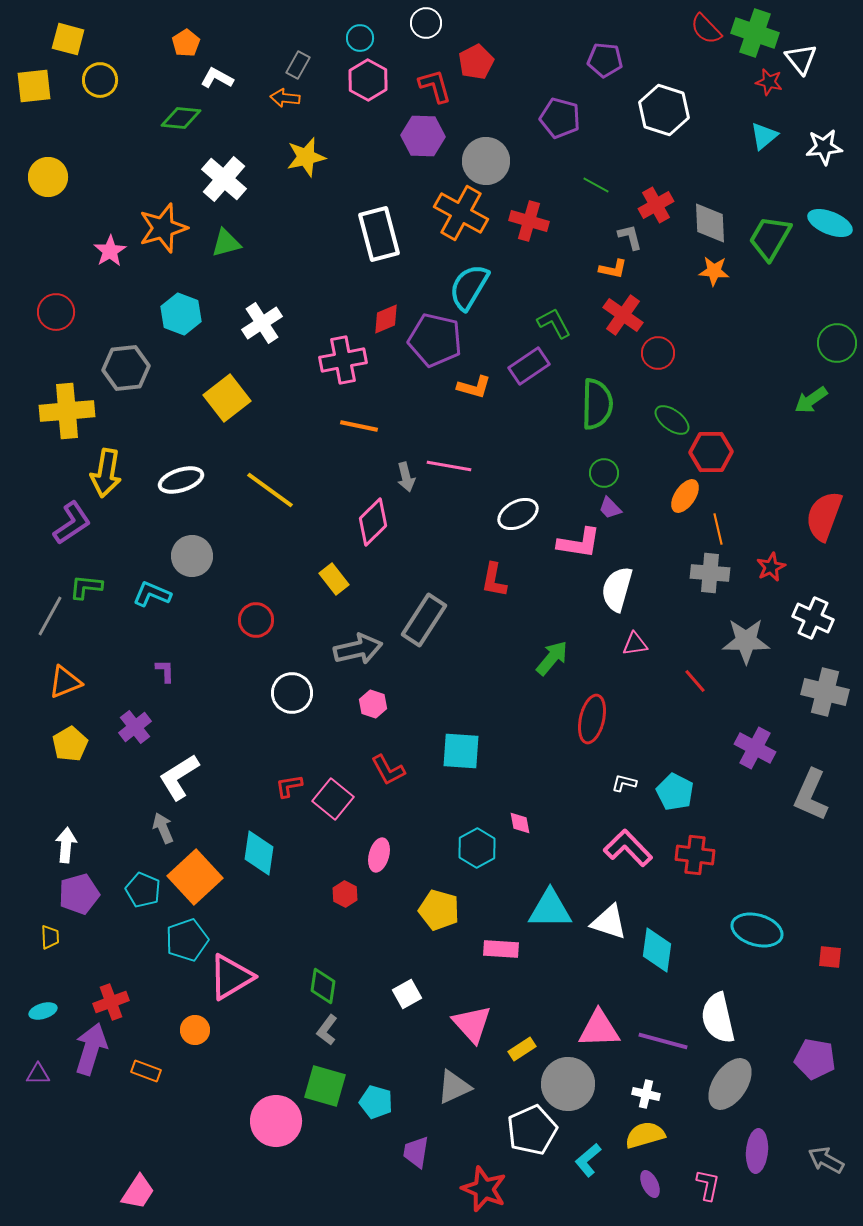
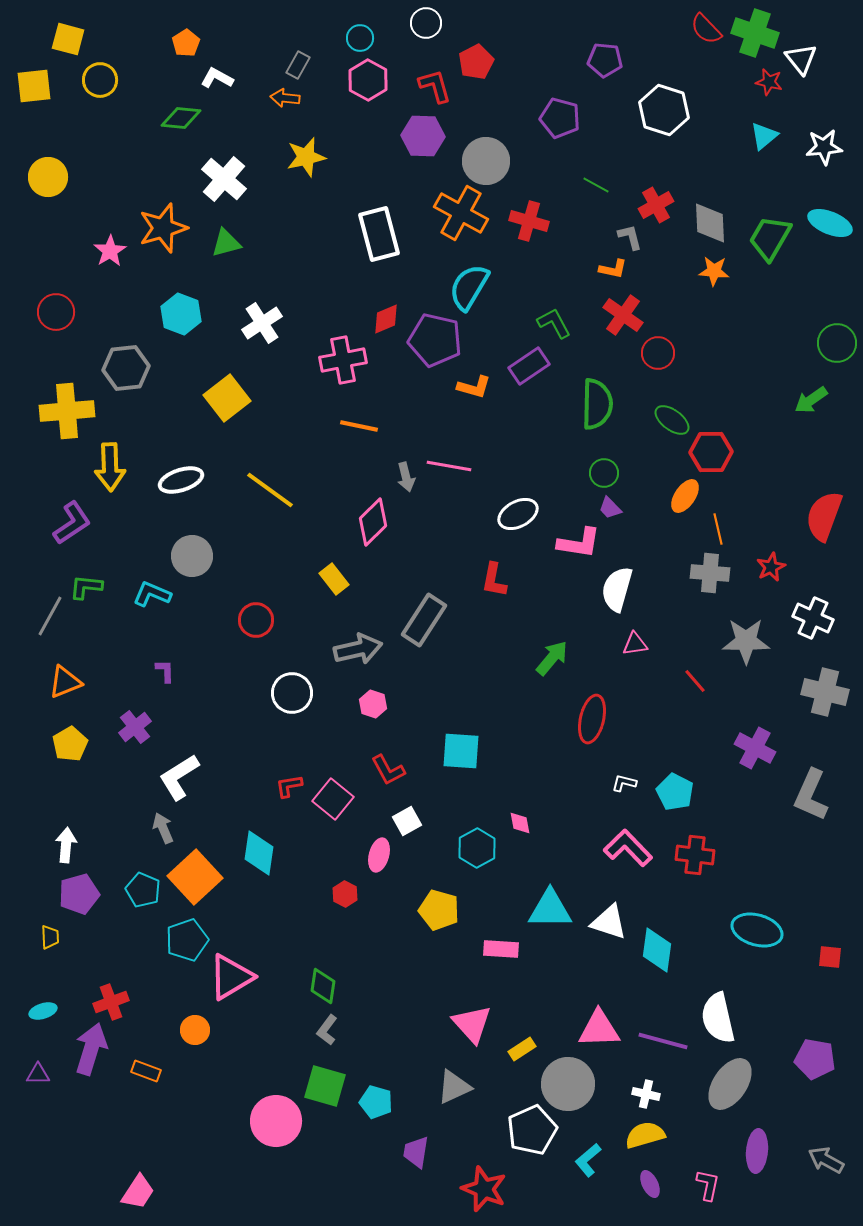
yellow arrow at (106, 473): moved 4 px right, 6 px up; rotated 12 degrees counterclockwise
white square at (407, 994): moved 173 px up
